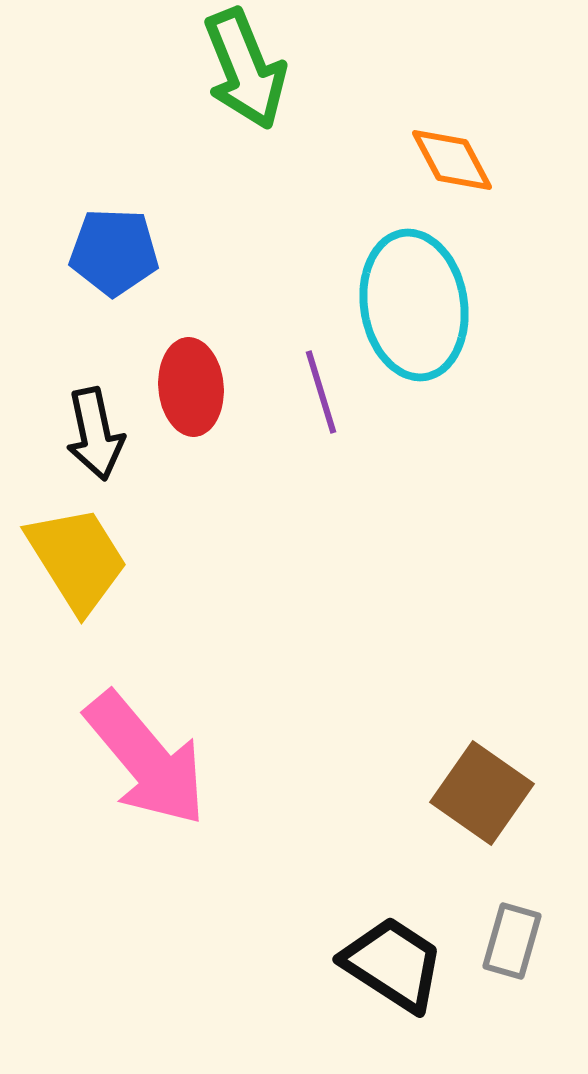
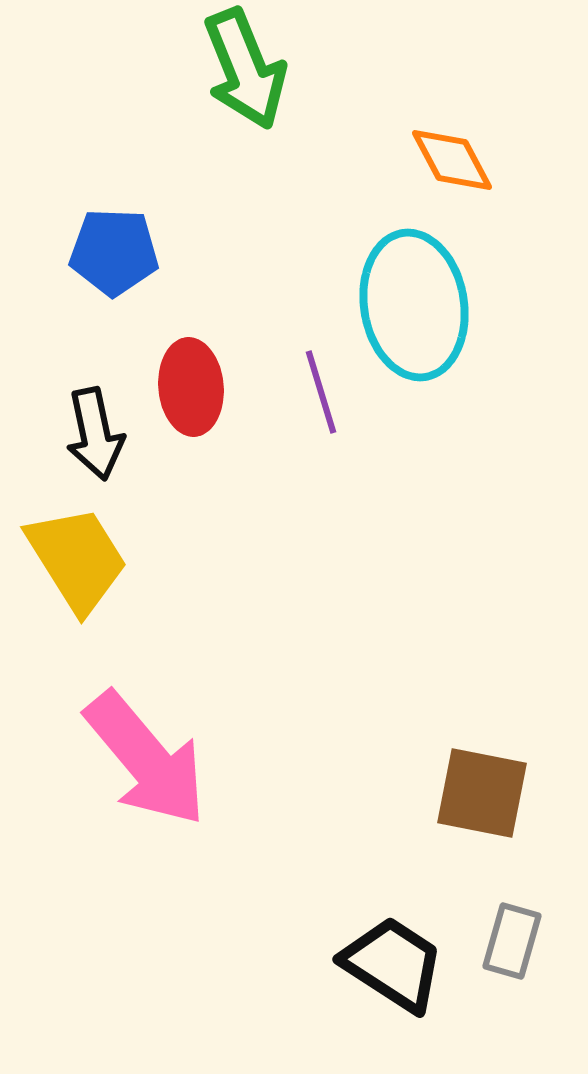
brown square: rotated 24 degrees counterclockwise
